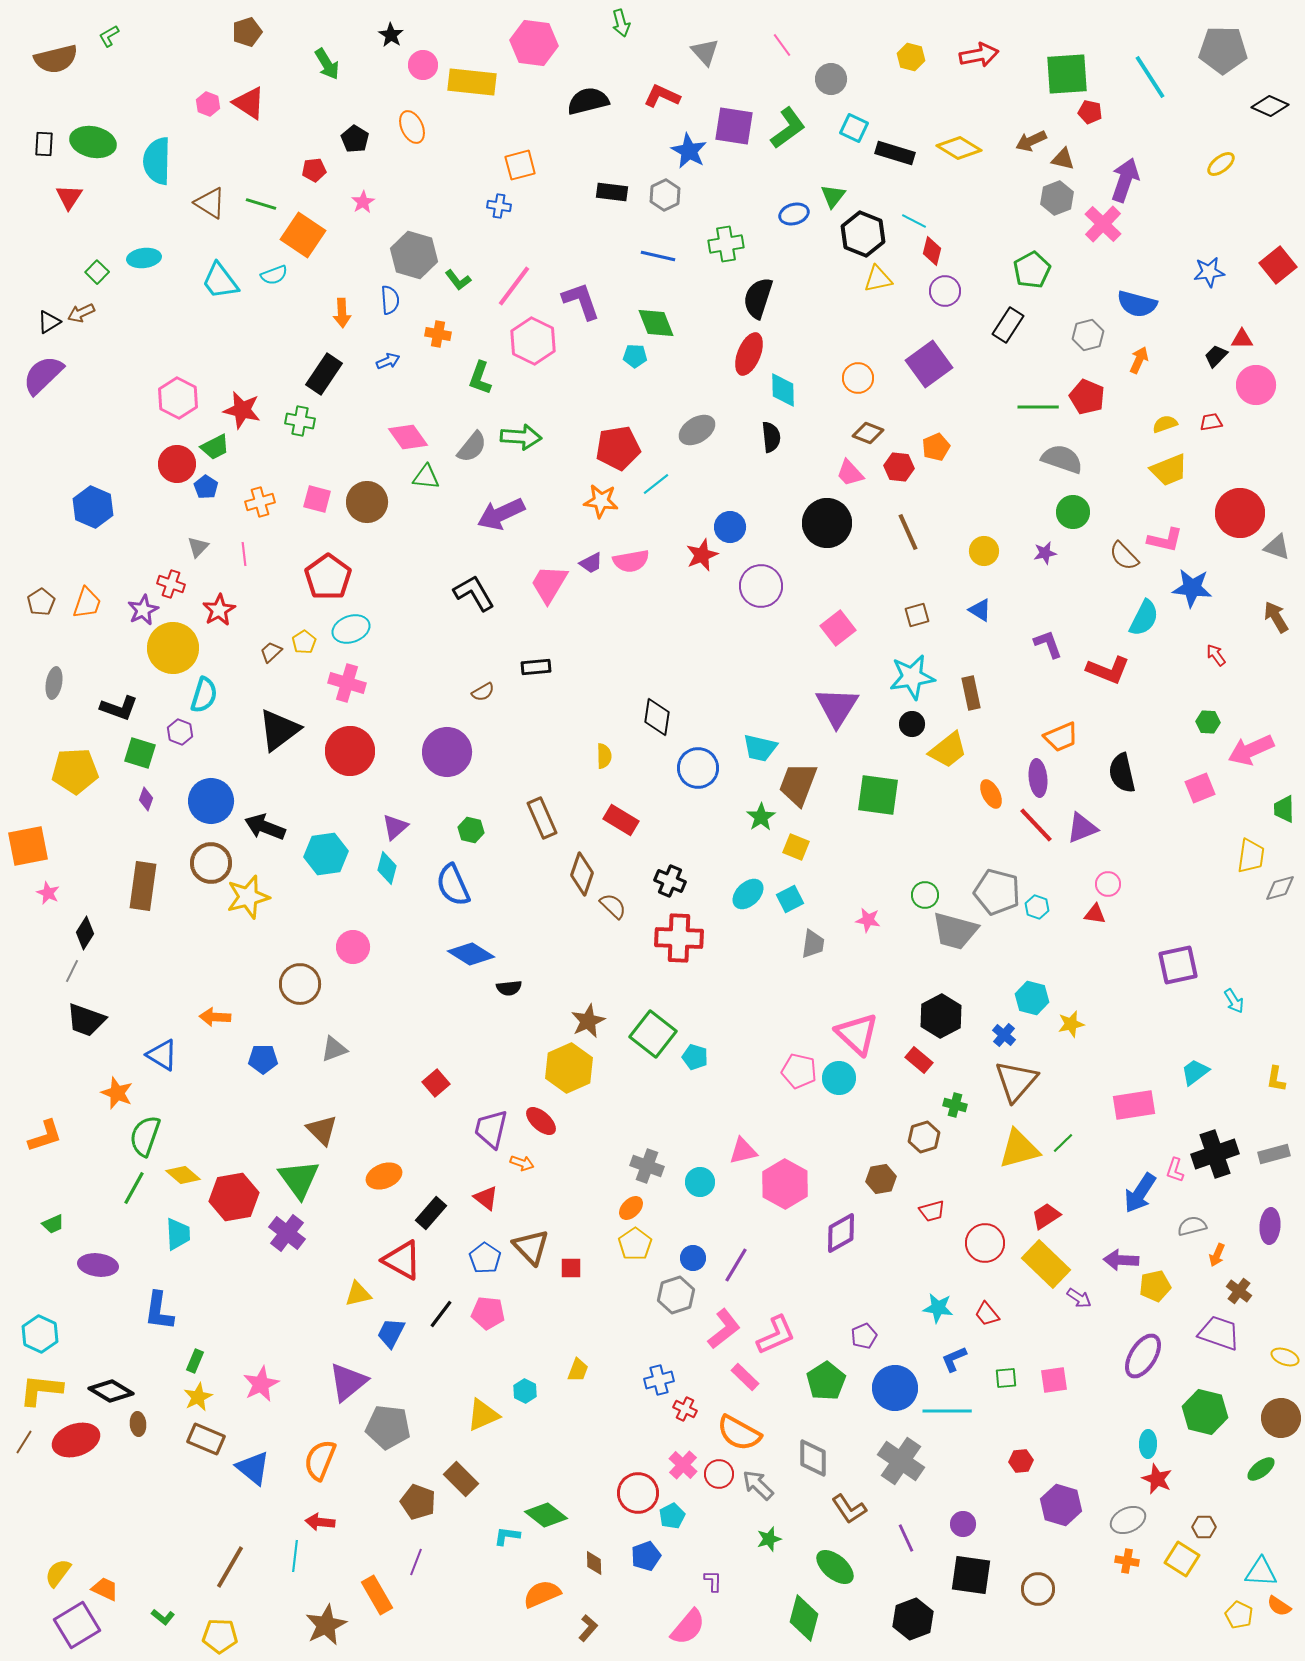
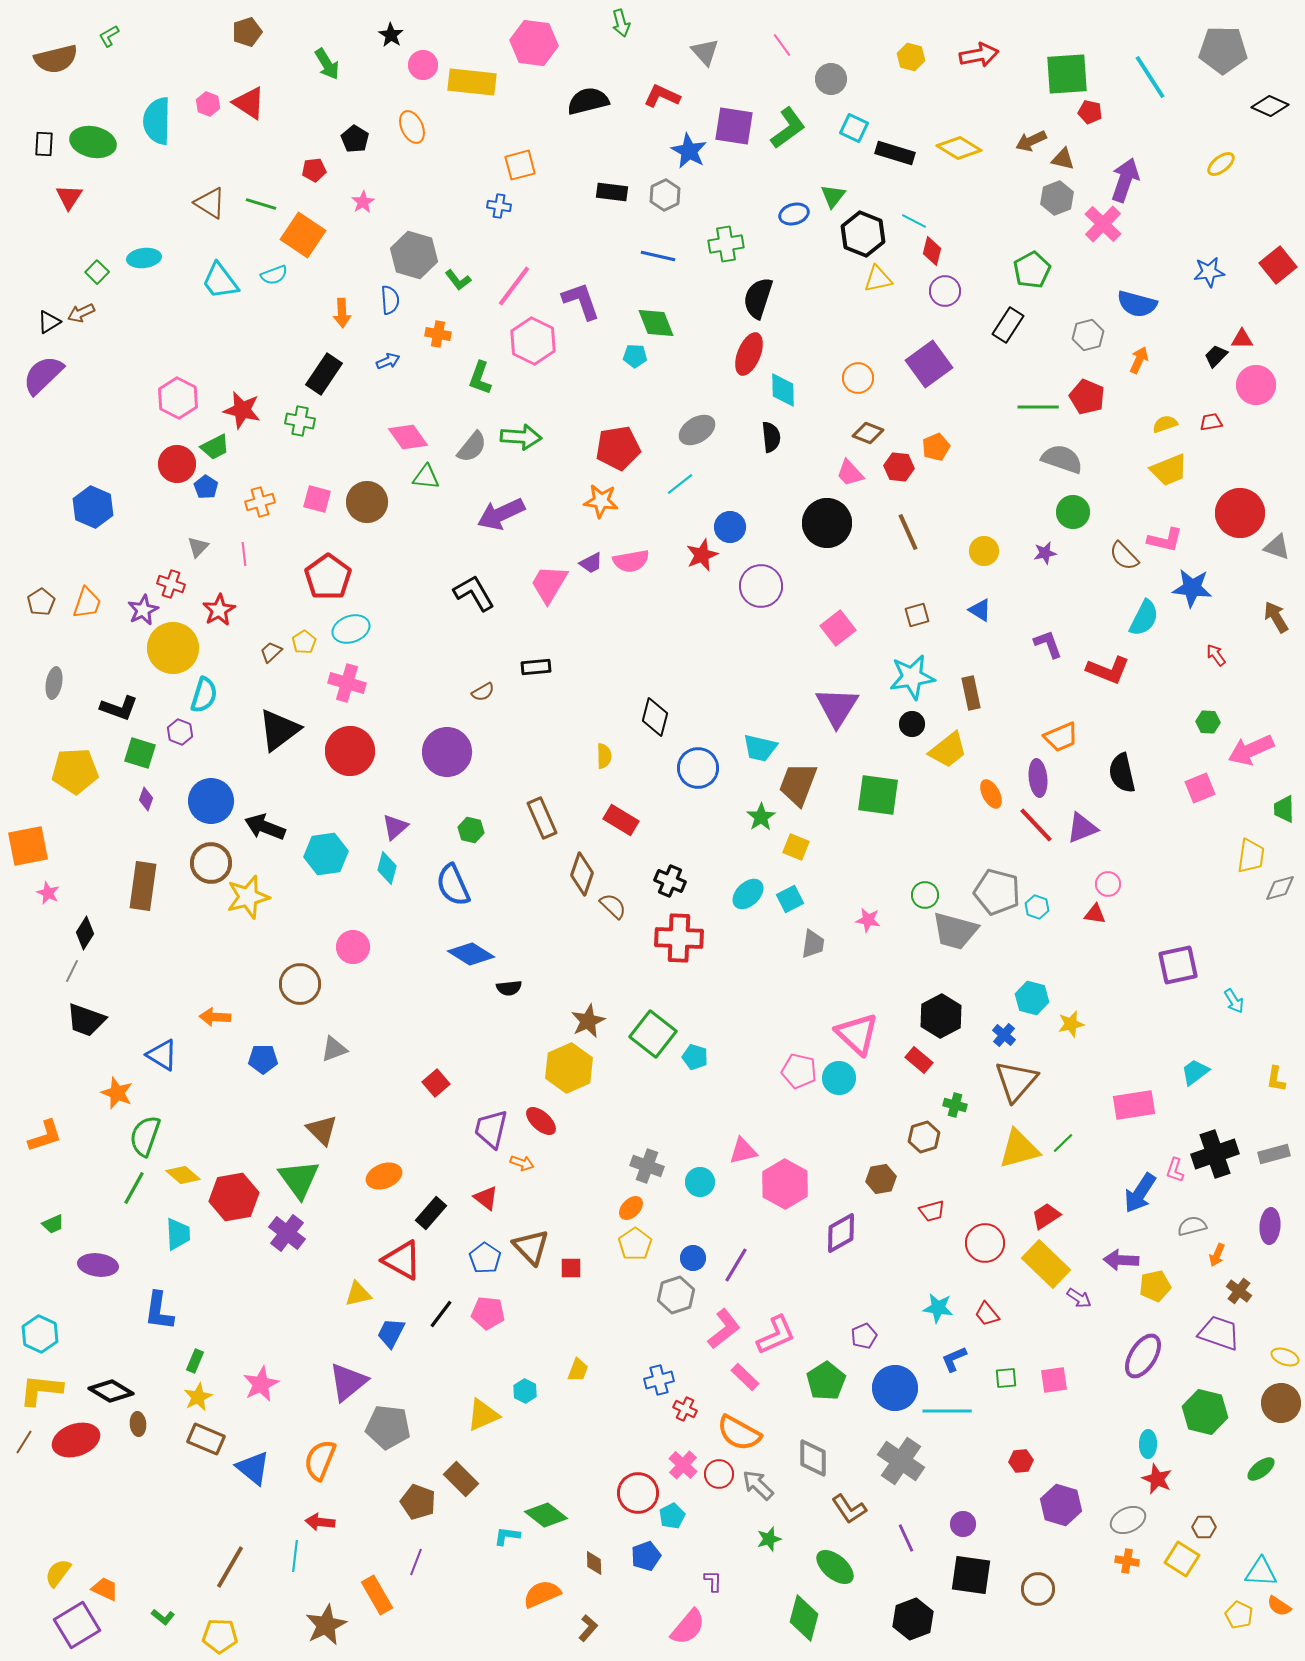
cyan semicircle at (157, 161): moved 40 px up
cyan line at (656, 484): moved 24 px right
black diamond at (657, 717): moved 2 px left; rotated 6 degrees clockwise
brown circle at (1281, 1418): moved 15 px up
